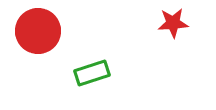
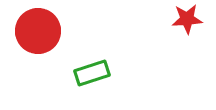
red star: moved 14 px right, 4 px up
